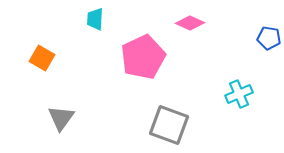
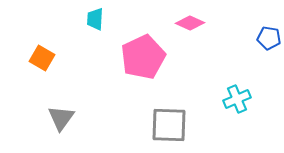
cyan cross: moved 2 px left, 5 px down
gray square: rotated 18 degrees counterclockwise
